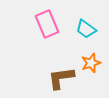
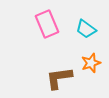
brown L-shape: moved 2 px left
